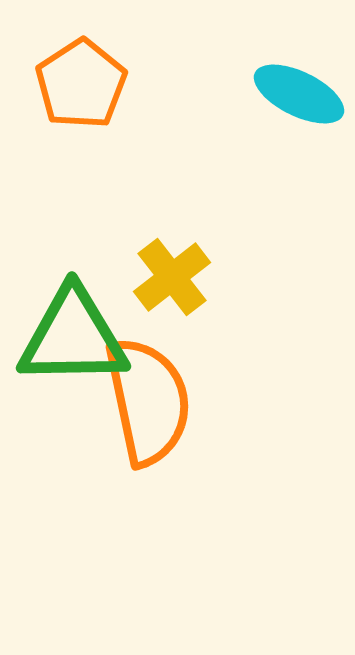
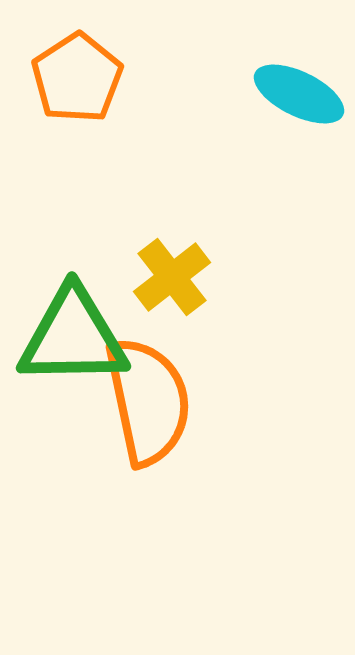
orange pentagon: moved 4 px left, 6 px up
